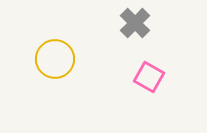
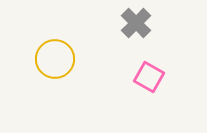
gray cross: moved 1 px right
